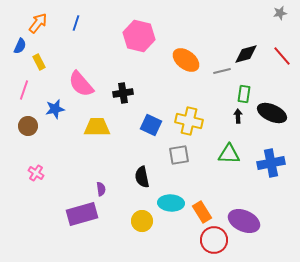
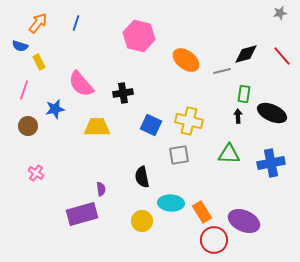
blue semicircle: rotated 84 degrees clockwise
